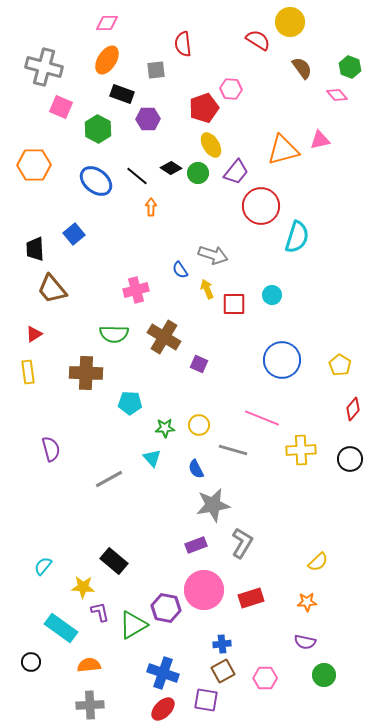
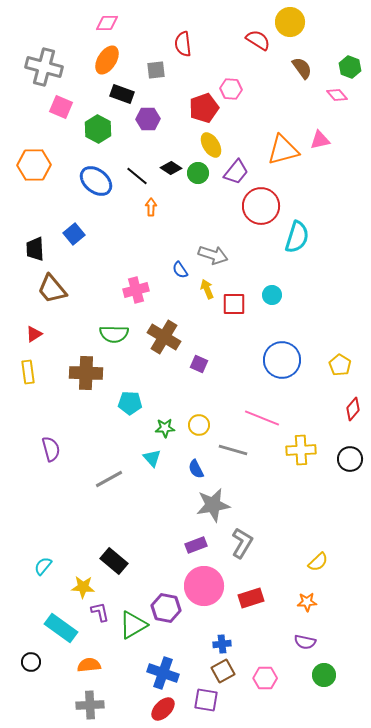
pink circle at (204, 590): moved 4 px up
